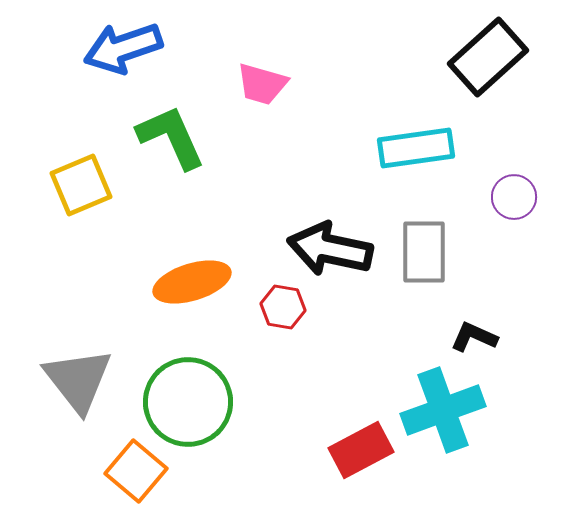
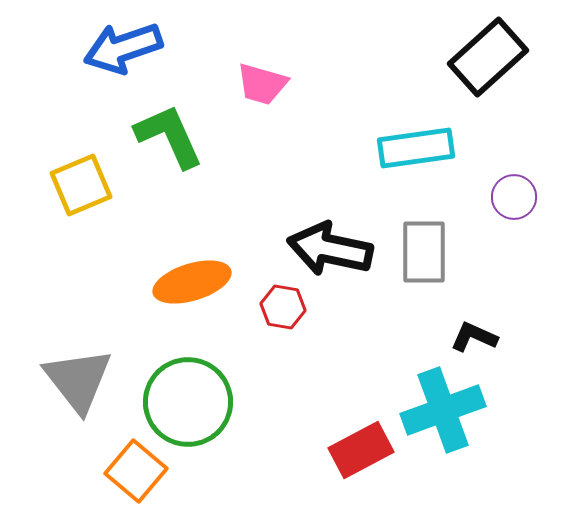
green L-shape: moved 2 px left, 1 px up
